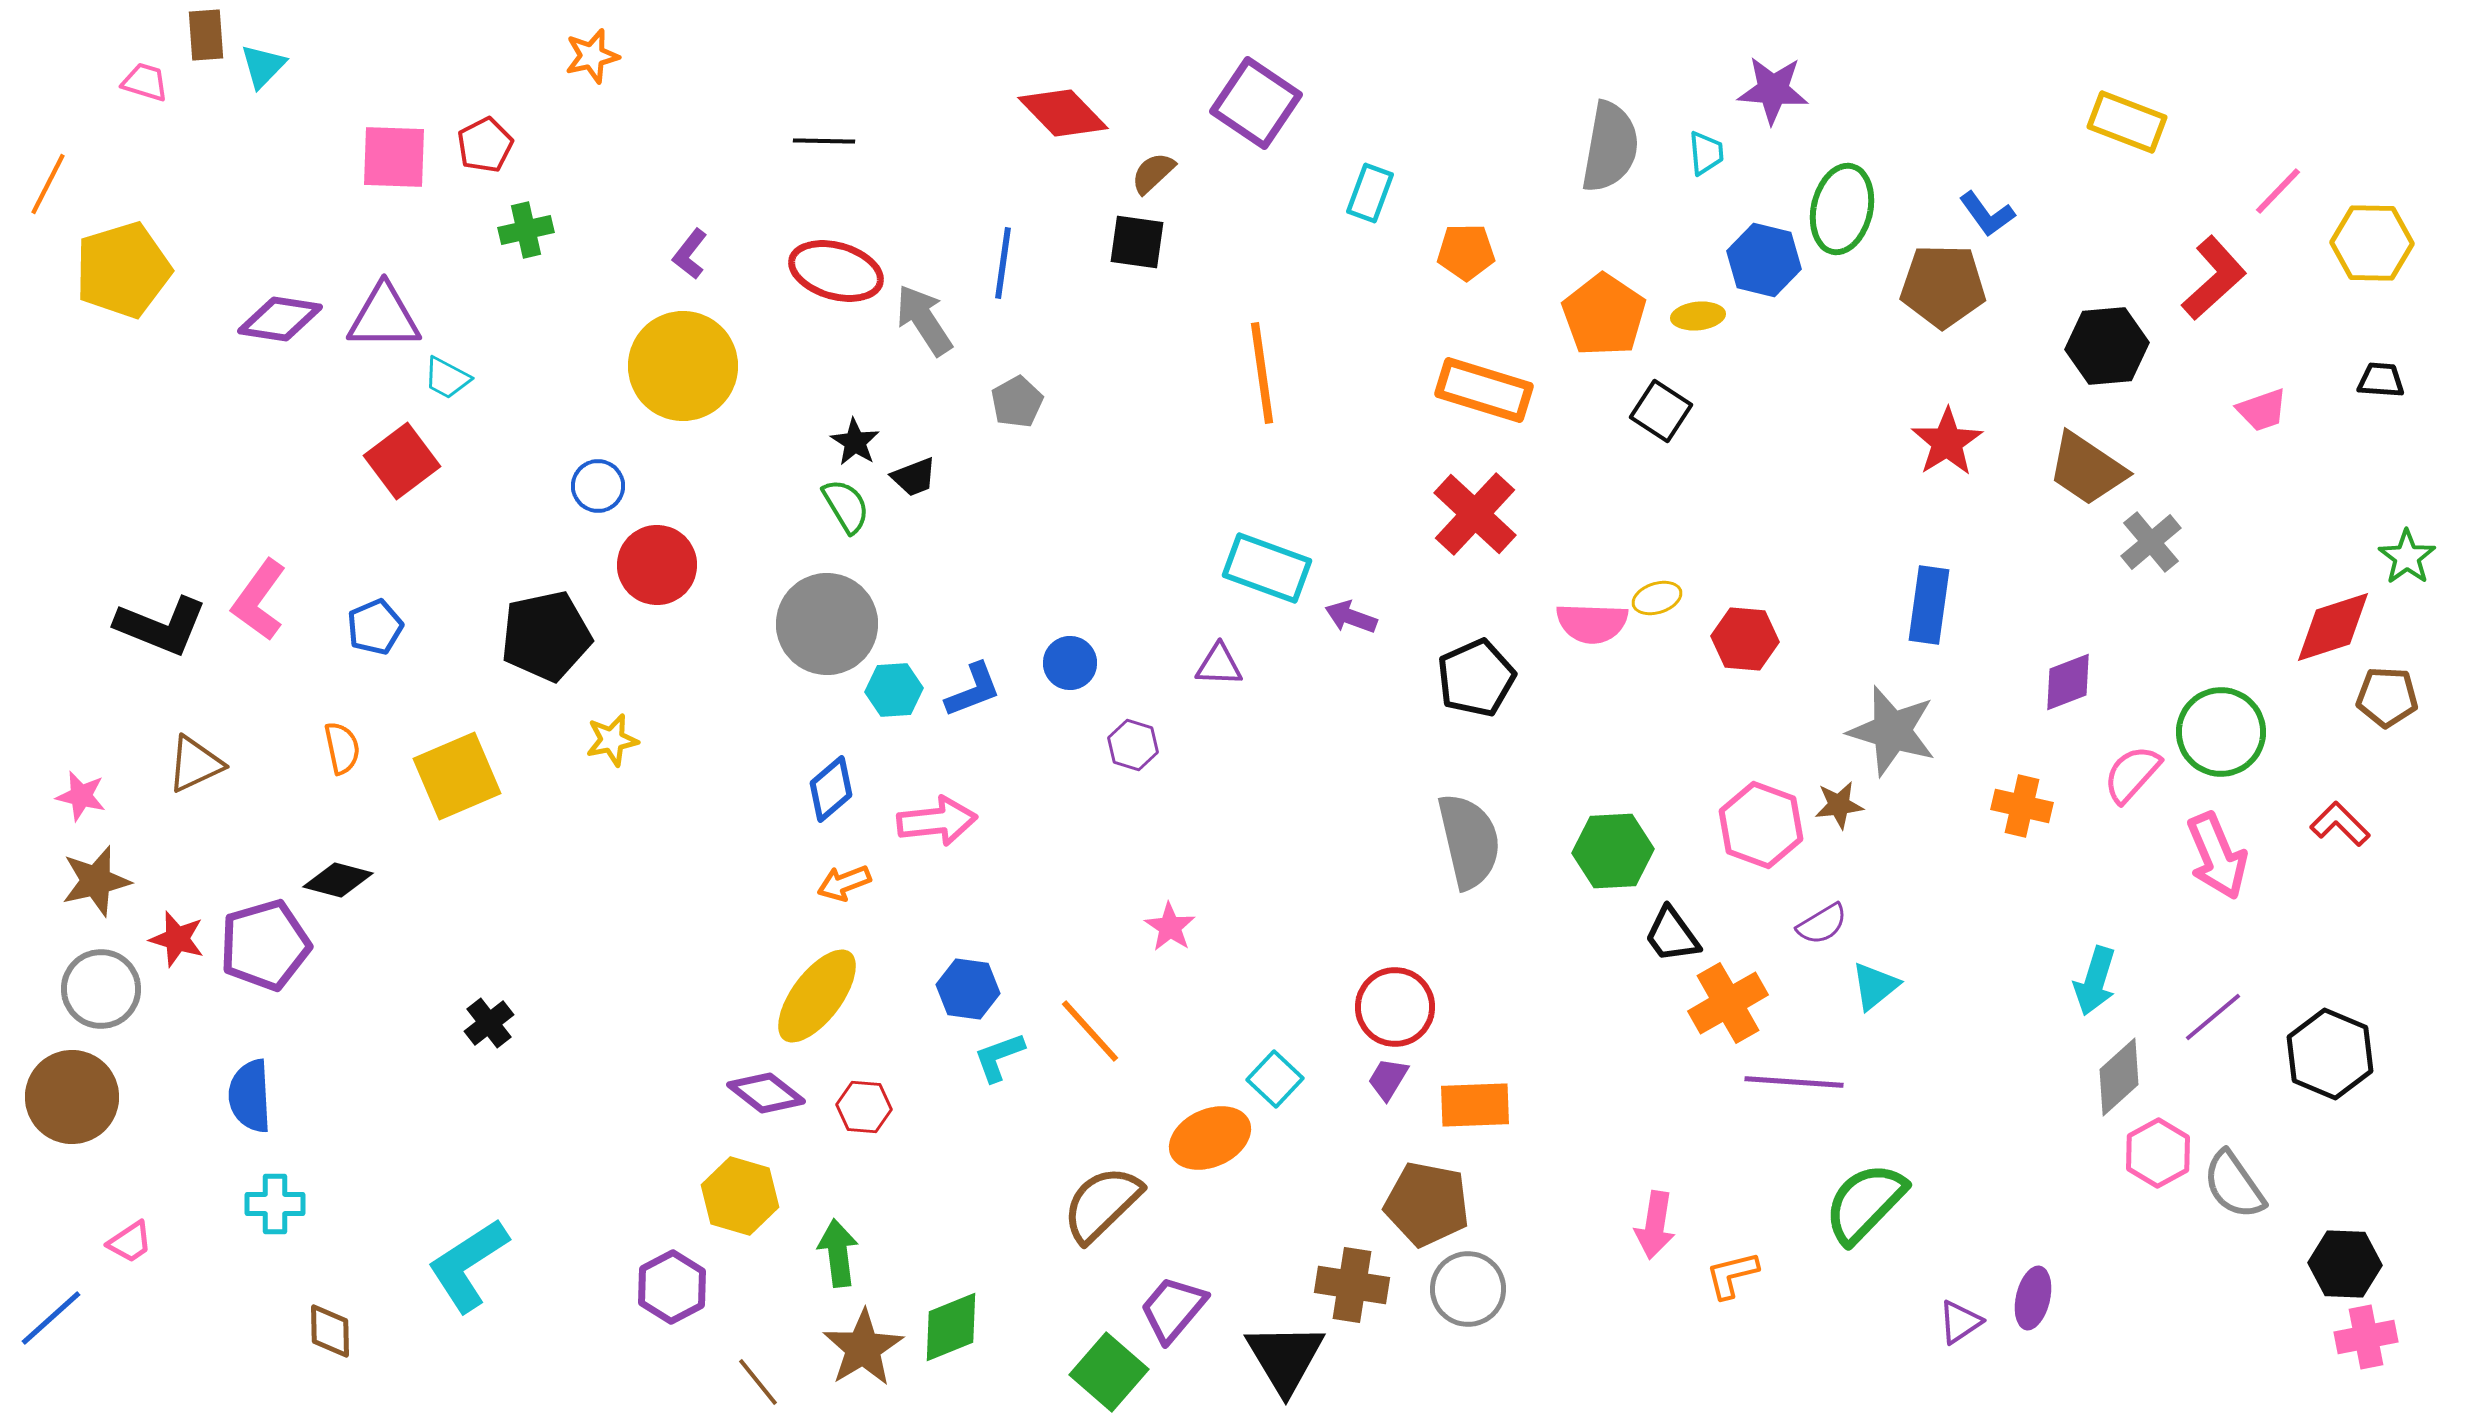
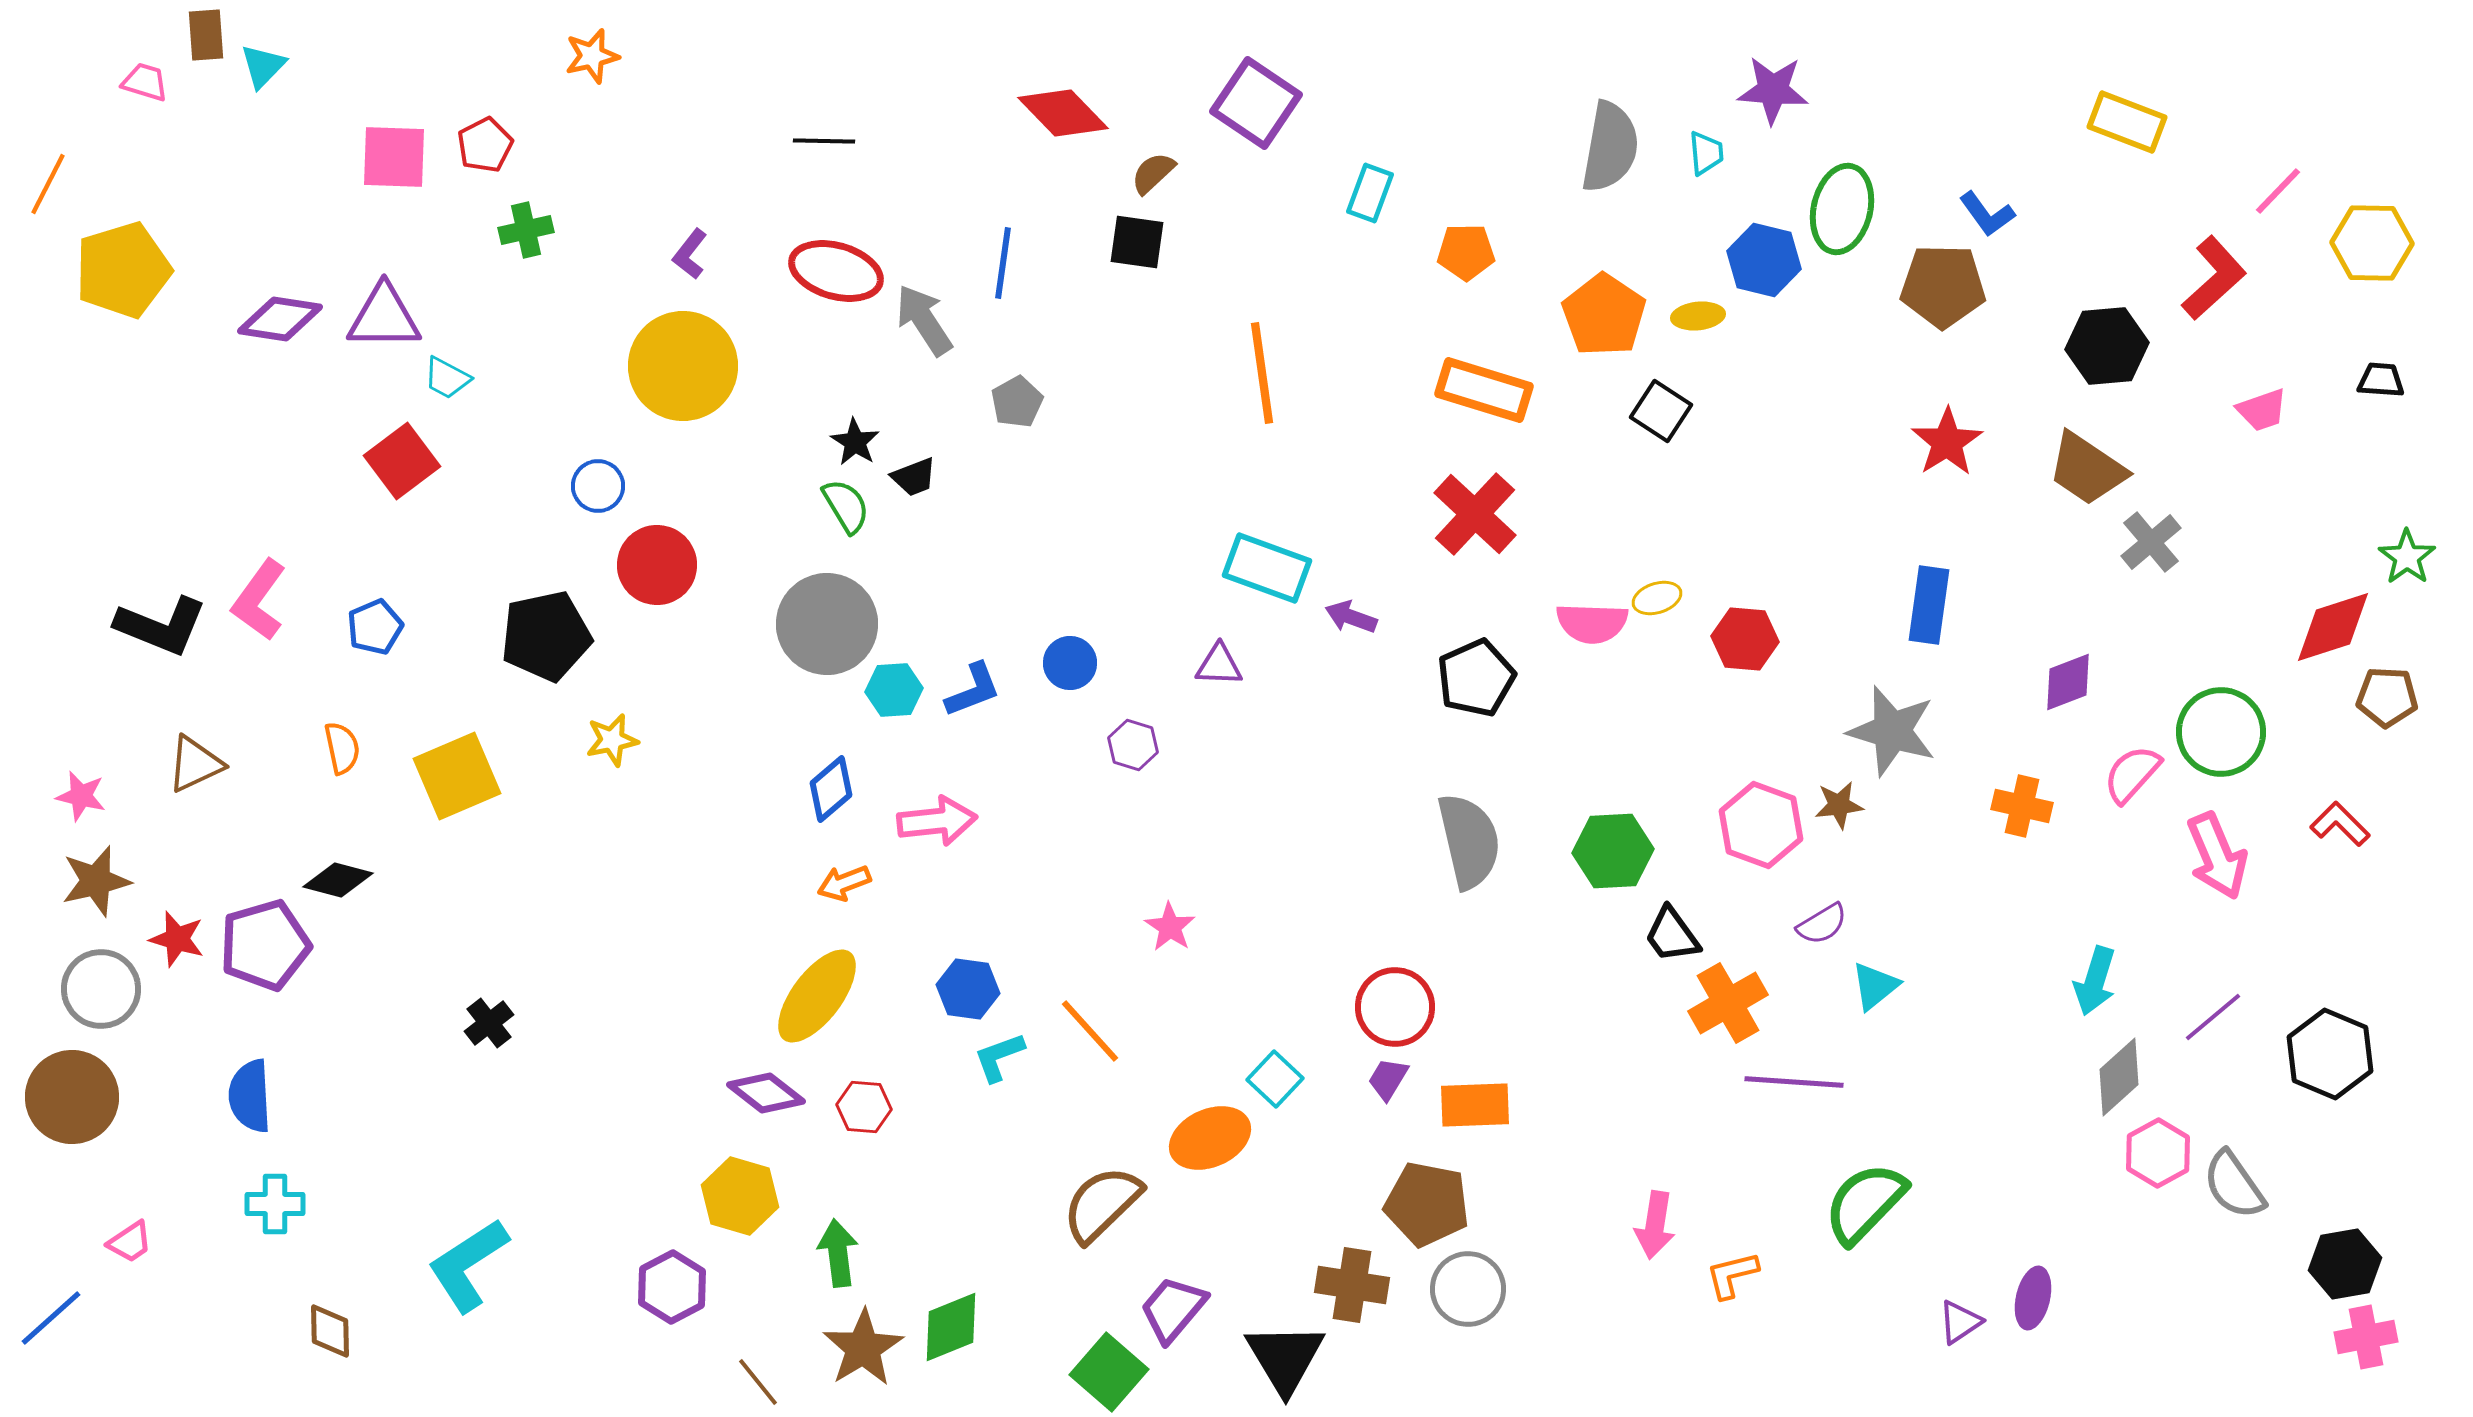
black hexagon at (2345, 1264): rotated 12 degrees counterclockwise
